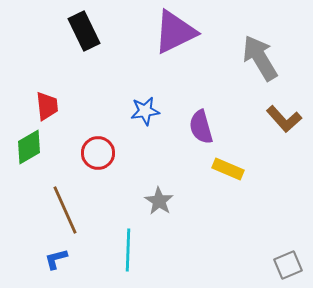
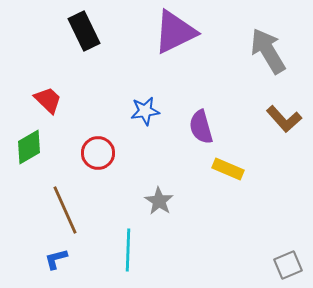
gray arrow: moved 8 px right, 7 px up
red trapezoid: moved 1 px right, 6 px up; rotated 40 degrees counterclockwise
